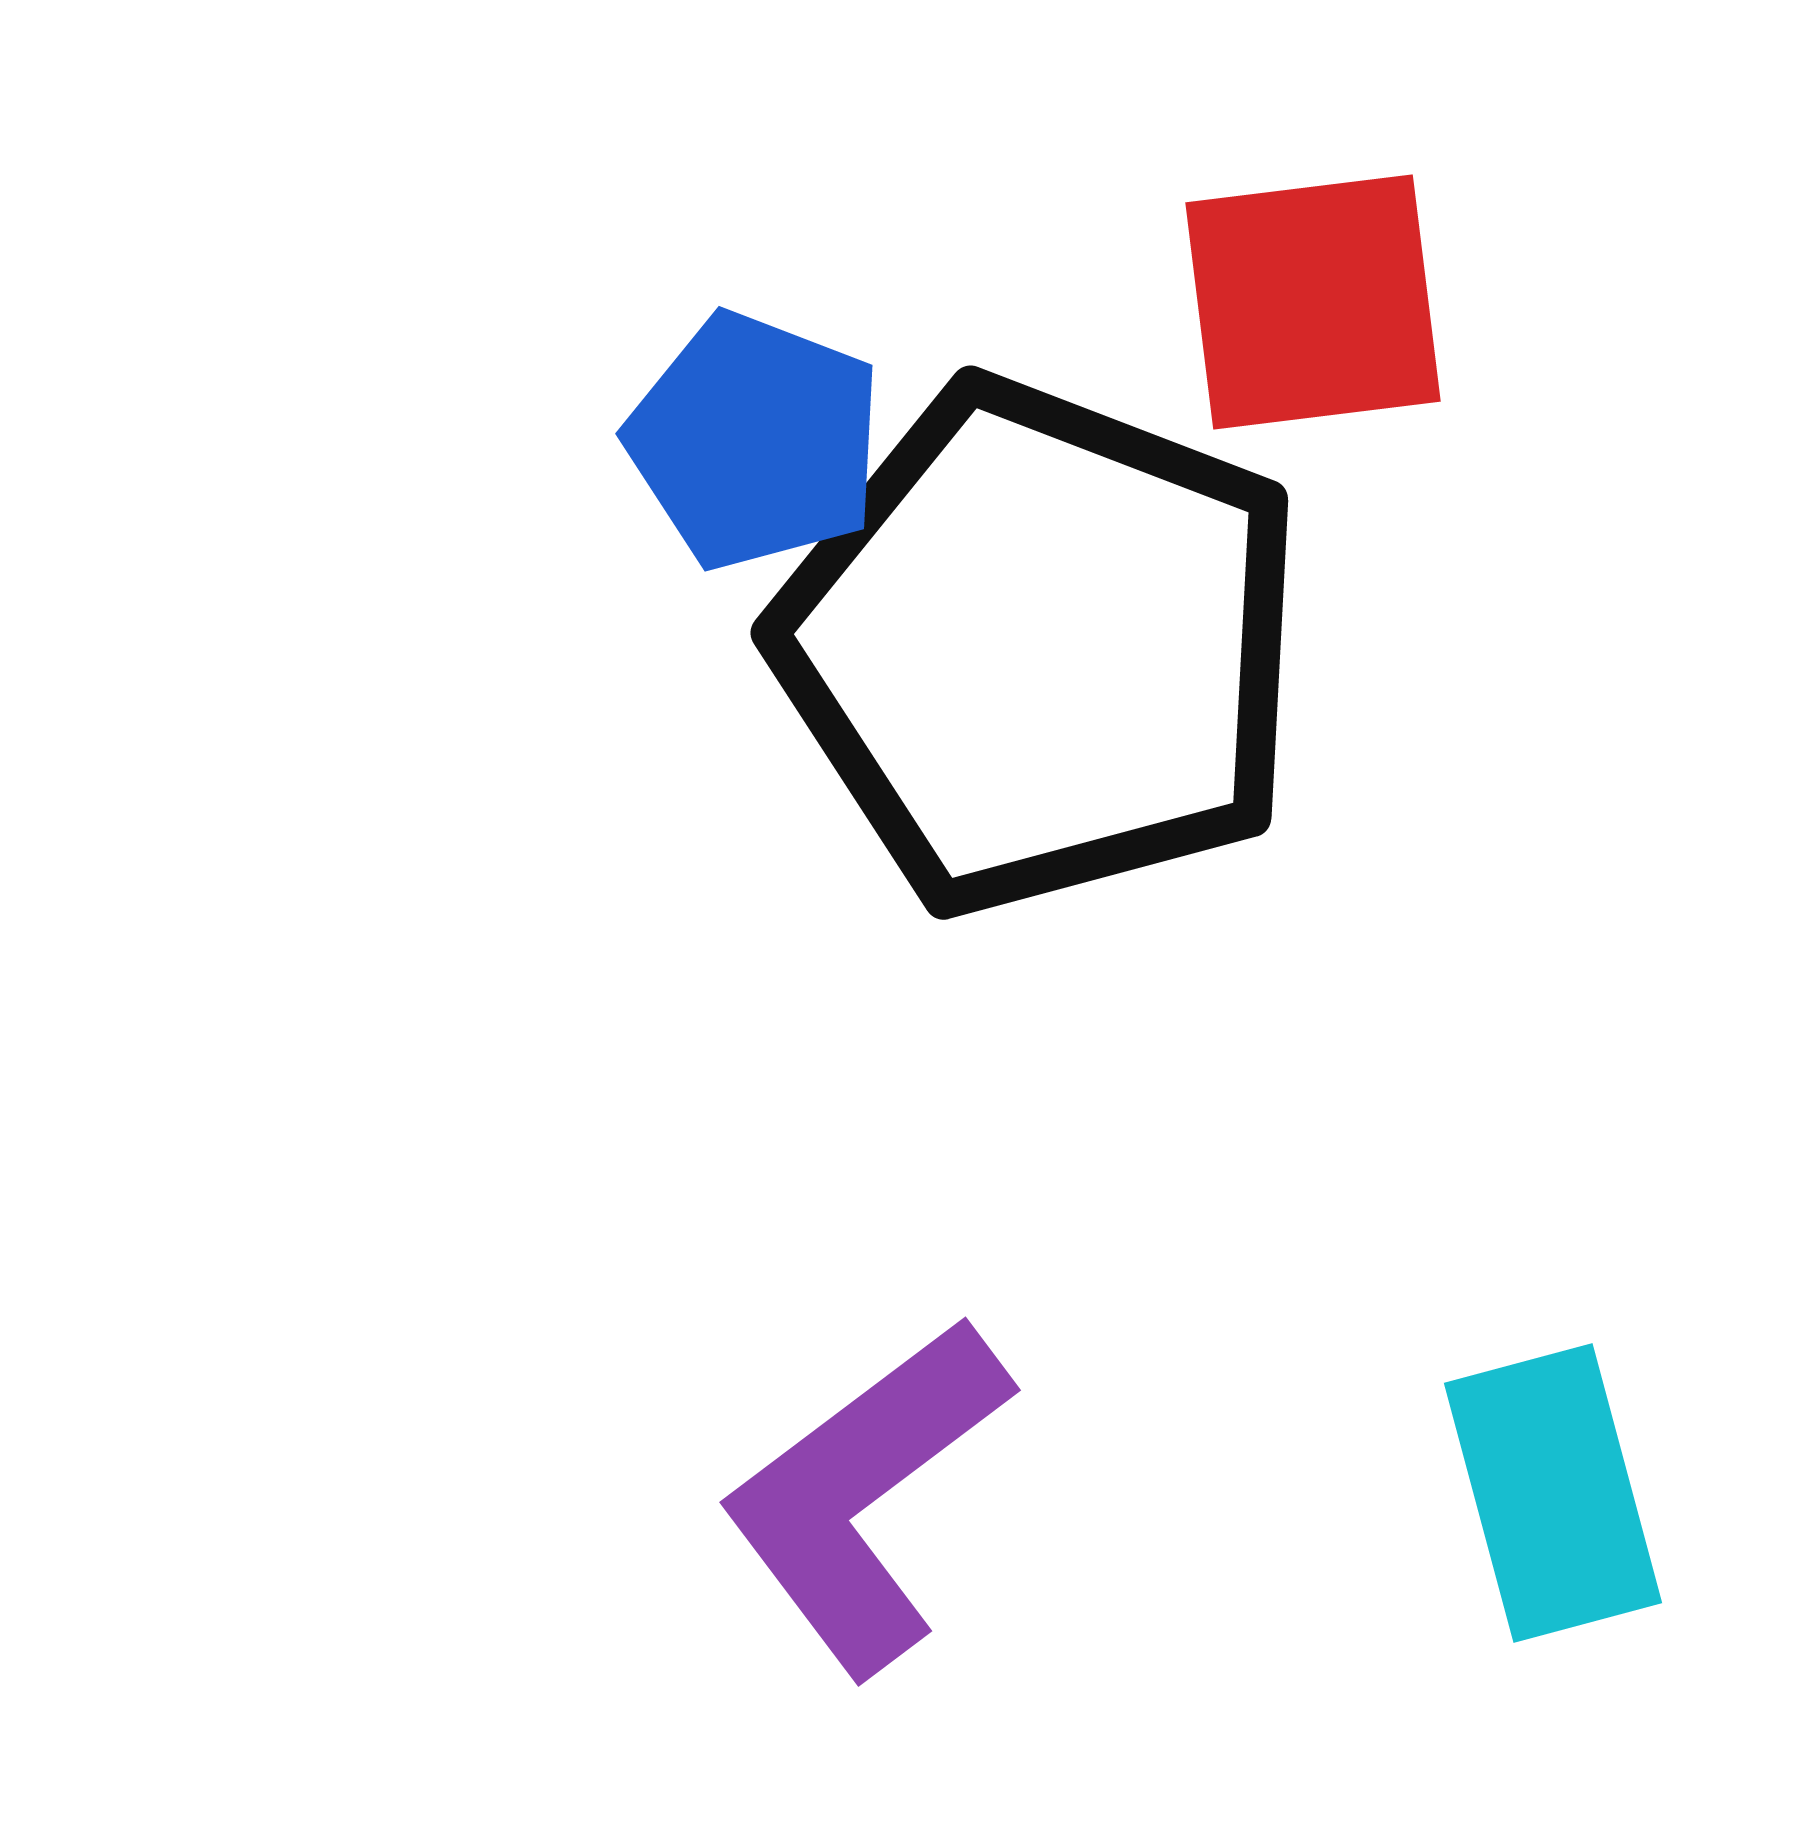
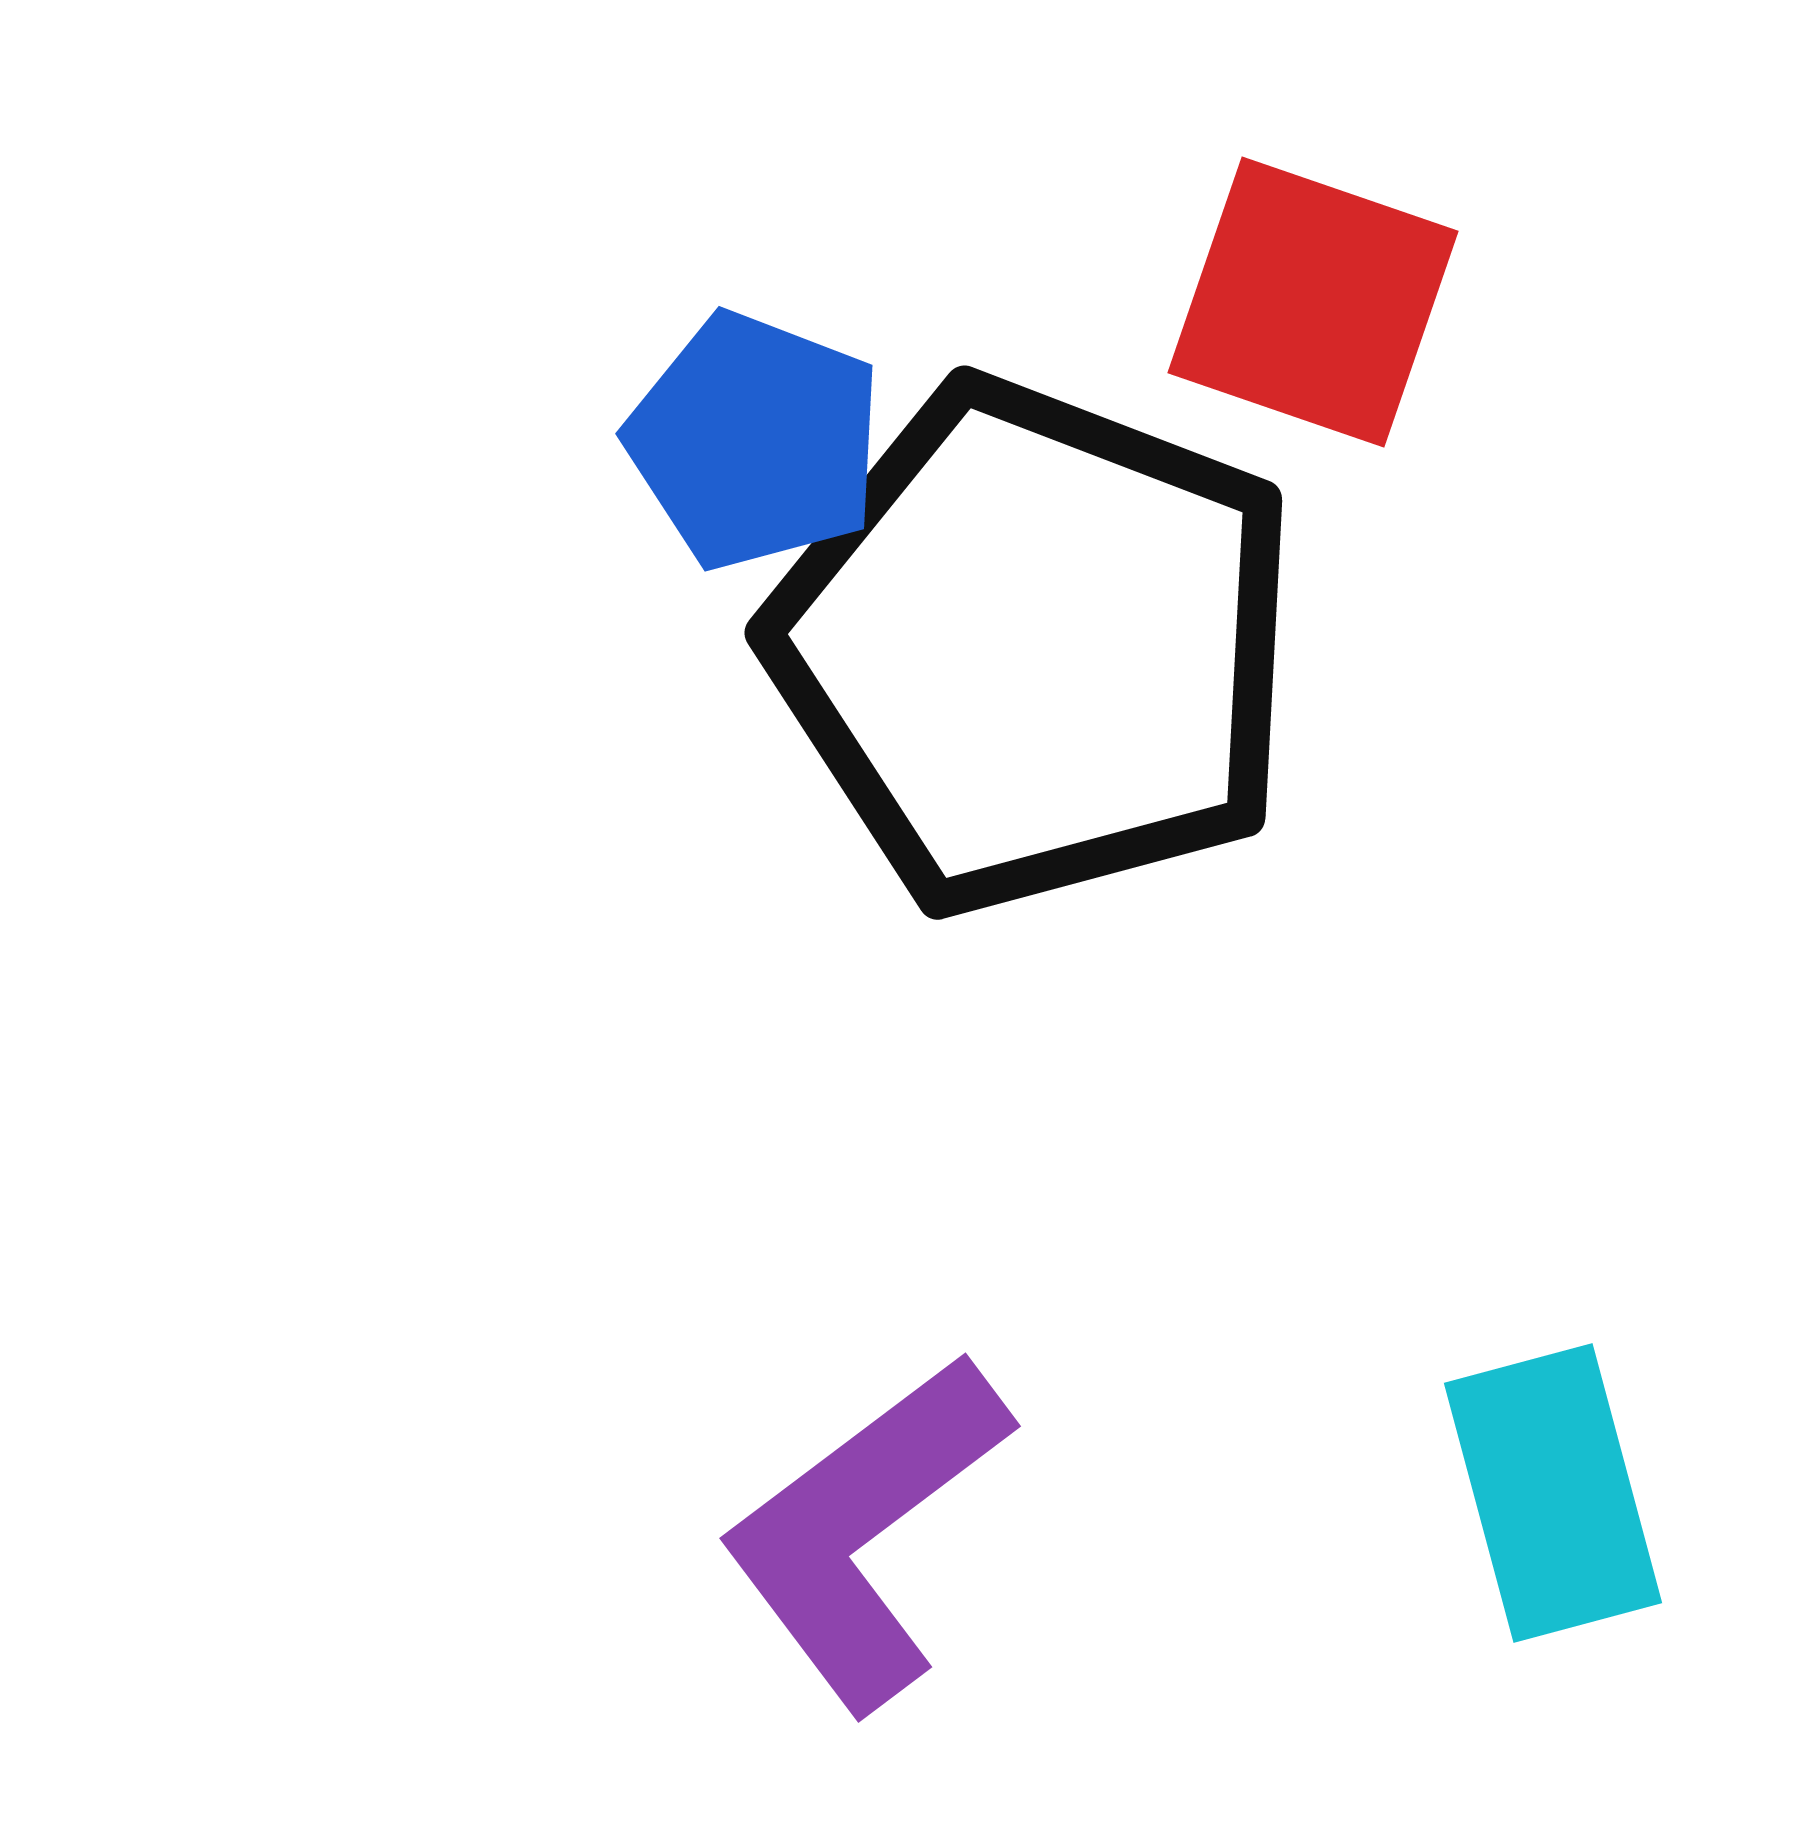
red square: rotated 26 degrees clockwise
black pentagon: moved 6 px left
purple L-shape: moved 36 px down
